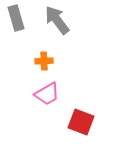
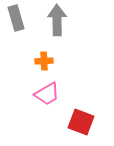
gray arrow: rotated 36 degrees clockwise
